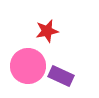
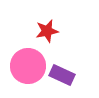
purple rectangle: moved 1 px right, 1 px up
